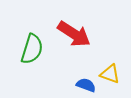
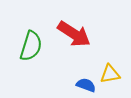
green semicircle: moved 1 px left, 3 px up
yellow triangle: rotated 30 degrees counterclockwise
